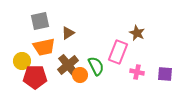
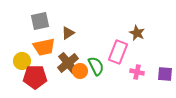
brown cross: moved 2 px up
orange circle: moved 4 px up
